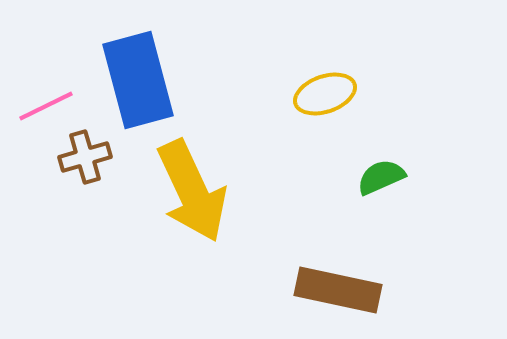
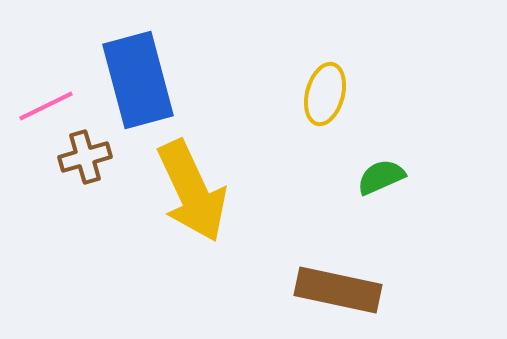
yellow ellipse: rotated 56 degrees counterclockwise
